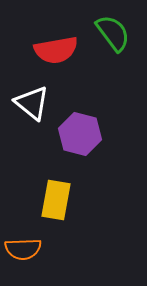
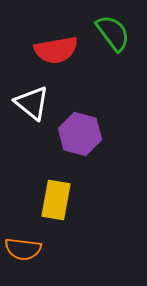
orange semicircle: rotated 9 degrees clockwise
